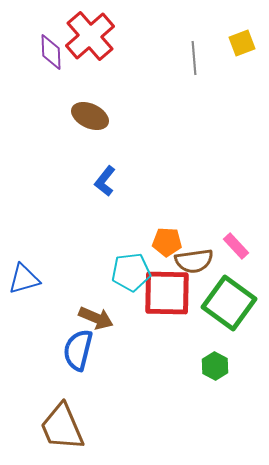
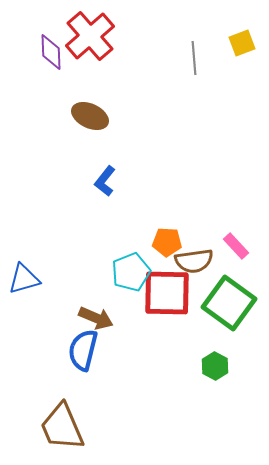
cyan pentagon: rotated 15 degrees counterclockwise
blue semicircle: moved 5 px right
